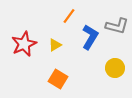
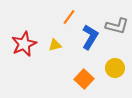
orange line: moved 1 px down
yellow triangle: rotated 16 degrees clockwise
orange square: moved 26 px right; rotated 12 degrees clockwise
